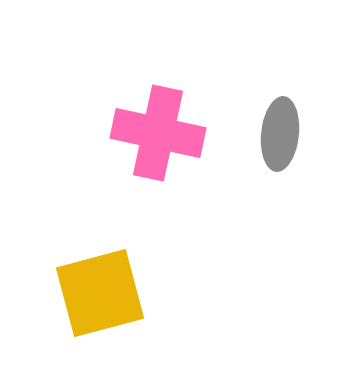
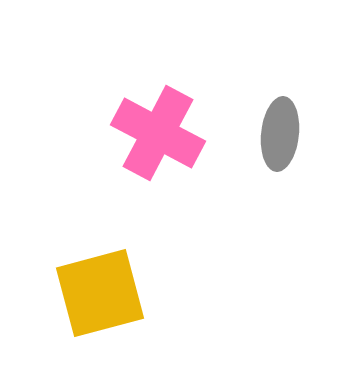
pink cross: rotated 16 degrees clockwise
